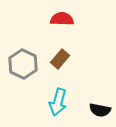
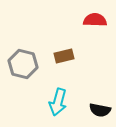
red semicircle: moved 33 px right, 1 px down
brown rectangle: moved 4 px right, 3 px up; rotated 36 degrees clockwise
gray hexagon: rotated 12 degrees counterclockwise
